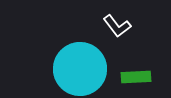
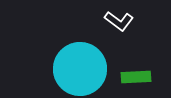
white L-shape: moved 2 px right, 5 px up; rotated 16 degrees counterclockwise
